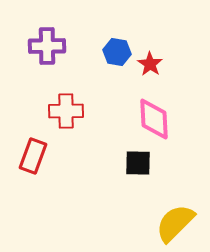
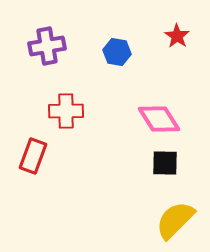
purple cross: rotated 9 degrees counterclockwise
red star: moved 27 px right, 28 px up
pink diamond: moved 5 px right; rotated 30 degrees counterclockwise
black square: moved 27 px right
yellow semicircle: moved 3 px up
